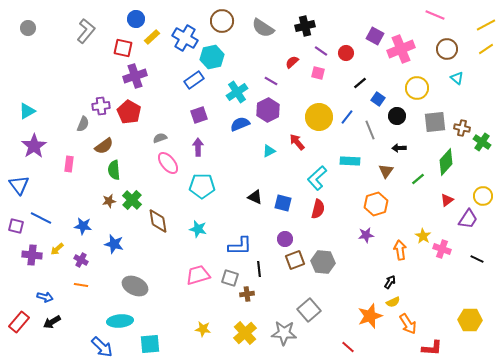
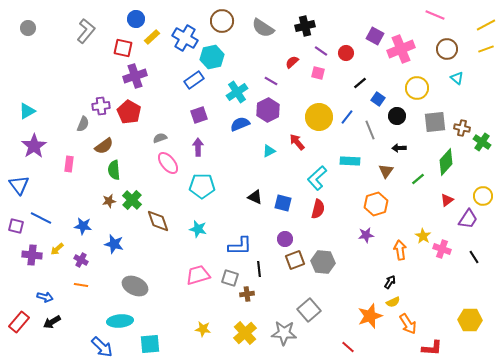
yellow line at (486, 49): rotated 14 degrees clockwise
brown diamond at (158, 221): rotated 10 degrees counterclockwise
black line at (477, 259): moved 3 px left, 2 px up; rotated 32 degrees clockwise
